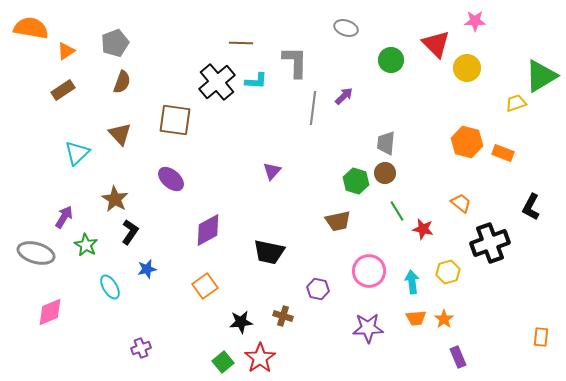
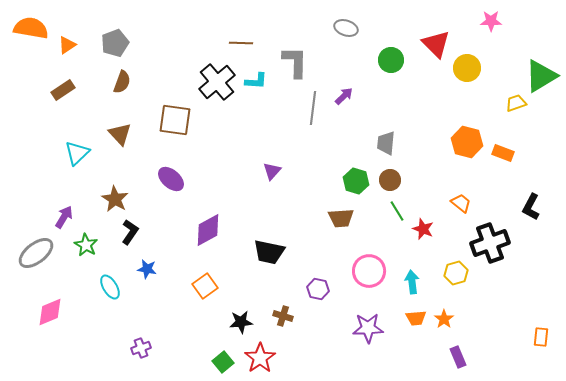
pink star at (475, 21): moved 16 px right
orange triangle at (66, 51): moved 1 px right, 6 px up
brown circle at (385, 173): moved 5 px right, 7 px down
brown trapezoid at (338, 221): moved 3 px right, 3 px up; rotated 8 degrees clockwise
red star at (423, 229): rotated 10 degrees clockwise
gray ellipse at (36, 253): rotated 54 degrees counterclockwise
blue star at (147, 269): rotated 24 degrees clockwise
yellow hexagon at (448, 272): moved 8 px right, 1 px down
